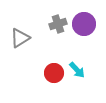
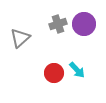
gray triangle: rotated 10 degrees counterclockwise
